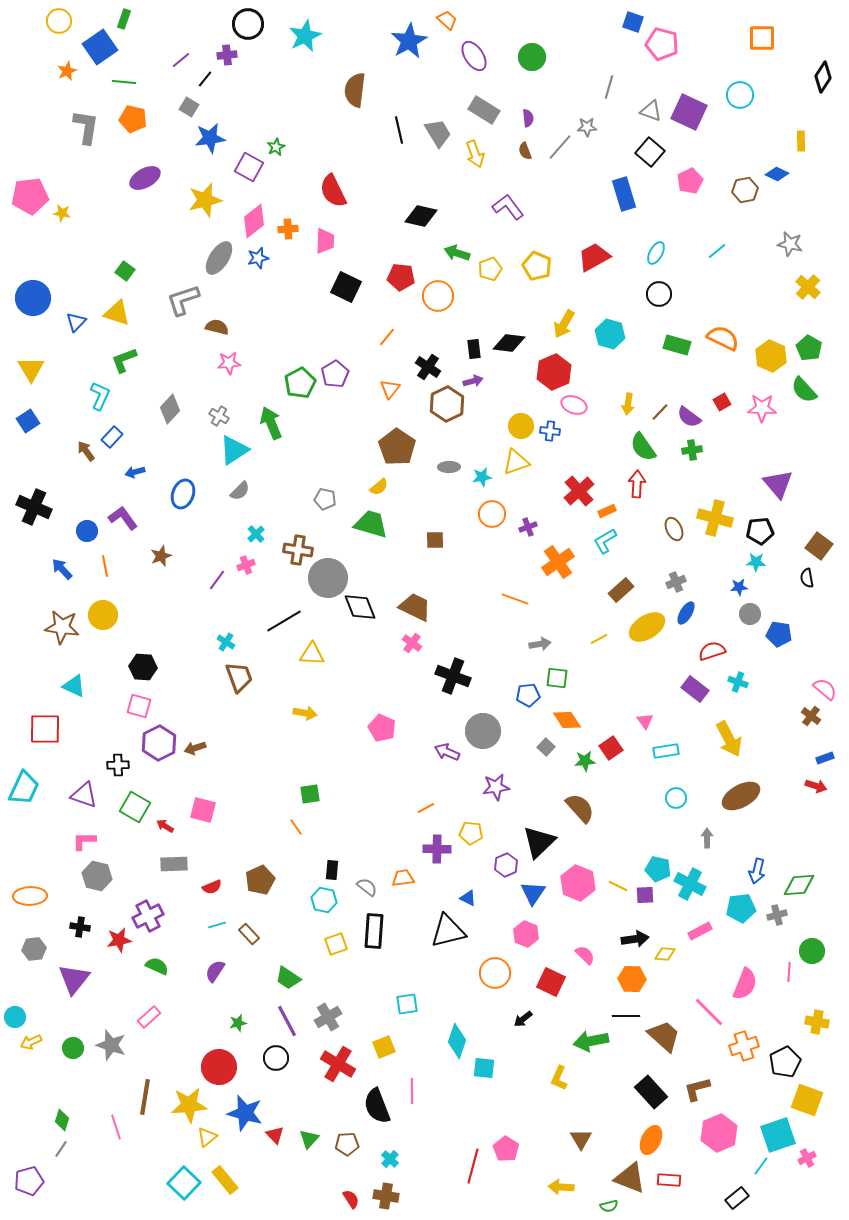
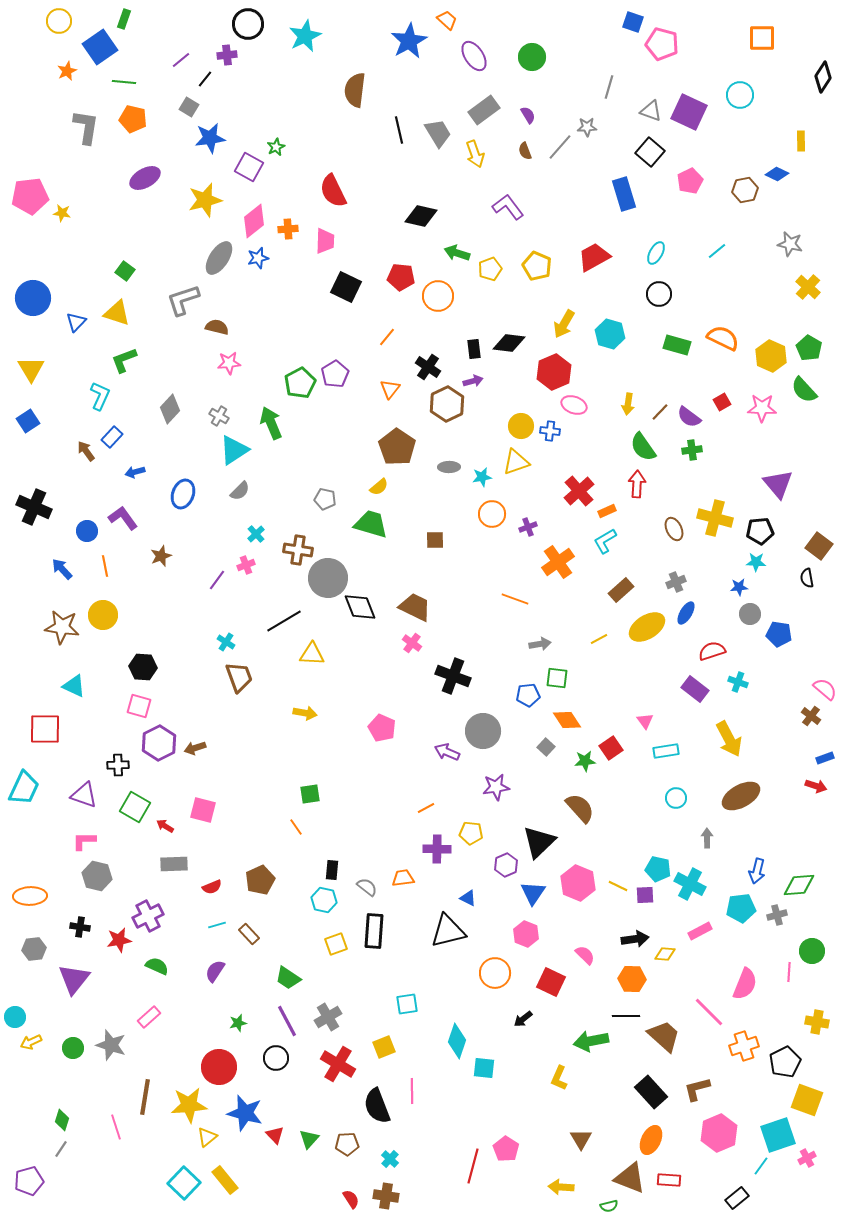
gray rectangle at (484, 110): rotated 68 degrees counterclockwise
purple semicircle at (528, 118): moved 3 px up; rotated 24 degrees counterclockwise
